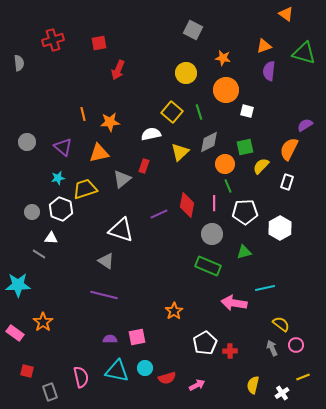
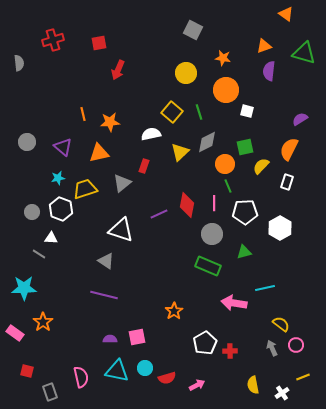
purple semicircle at (305, 125): moved 5 px left, 6 px up
gray diamond at (209, 142): moved 2 px left
gray triangle at (122, 179): moved 4 px down
cyan star at (18, 285): moved 6 px right, 3 px down
yellow semicircle at (253, 385): rotated 24 degrees counterclockwise
